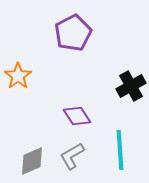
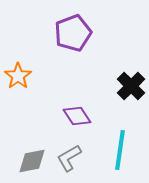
purple pentagon: rotated 6 degrees clockwise
black cross: rotated 16 degrees counterclockwise
cyan line: rotated 12 degrees clockwise
gray L-shape: moved 3 px left, 2 px down
gray diamond: rotated 12 degrees clockwise
